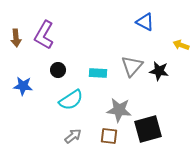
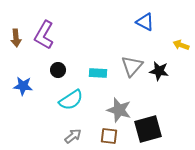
gray star: rotated 10 degrees clockwise
